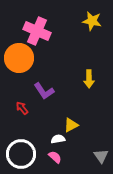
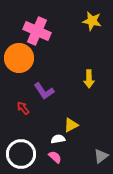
red arrow: moved 1 px right
gray triangle: rotated 28 degrees clockwise
